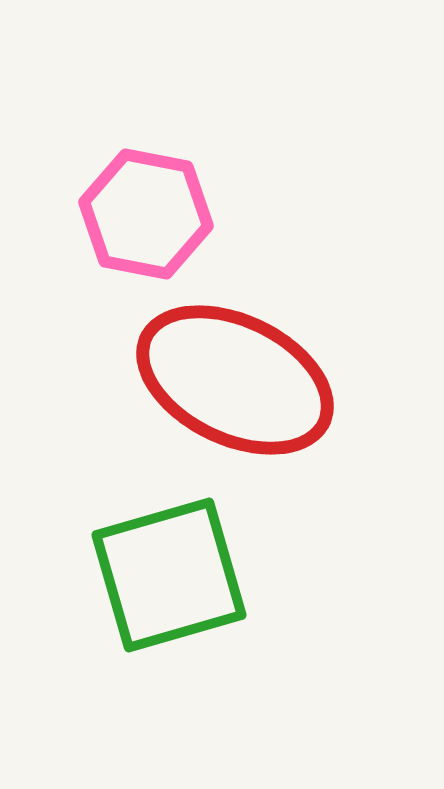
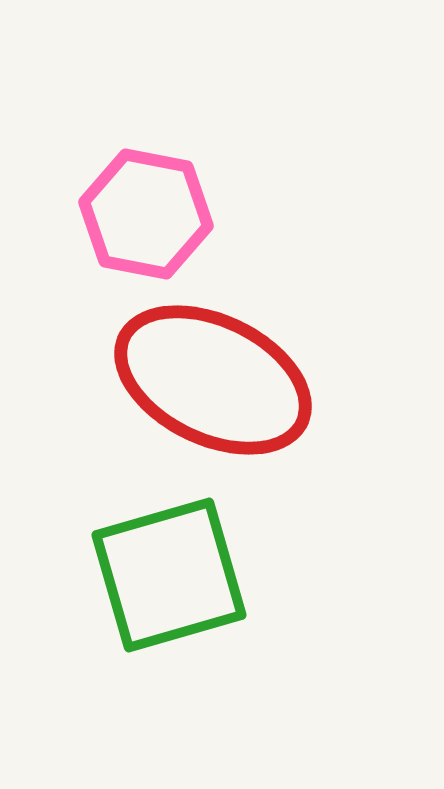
red ellipse: moved 22 px left
